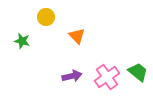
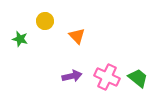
yellow circle: moved 1 px left, 4 px down
green star: moved 2 px left, 2 px up
green trapezoid: moved 6 px down
pink cross: rotated 30 degrees counterclockwise
